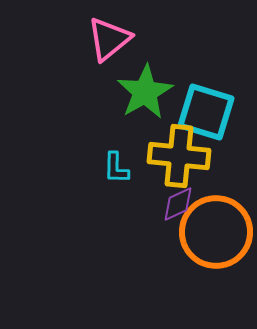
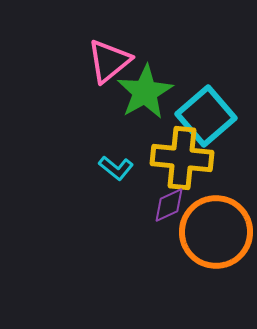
pink triangle: moved 22 px down
cyan square: moved 4 px down; rotated 32 degrees clockwise
yellow cross: moved 3 px right, 2 px down
cyan L-shape: rotated 52 degrees counterclockwise
purple diamond: moved 9 px left, 1 px down
